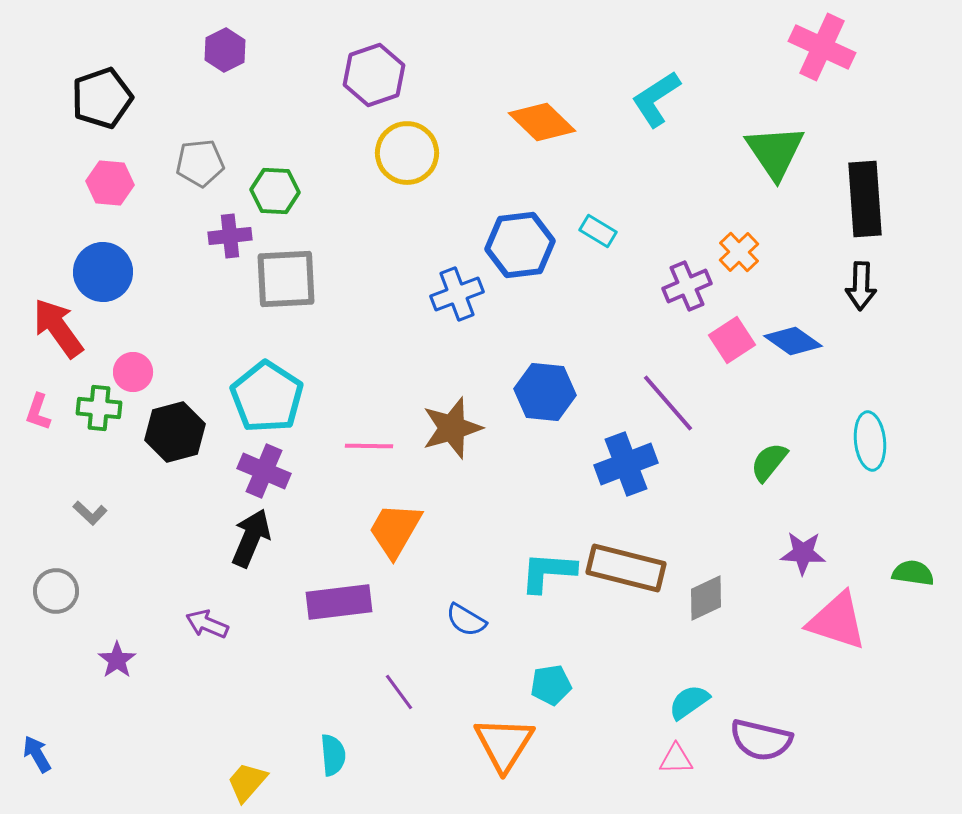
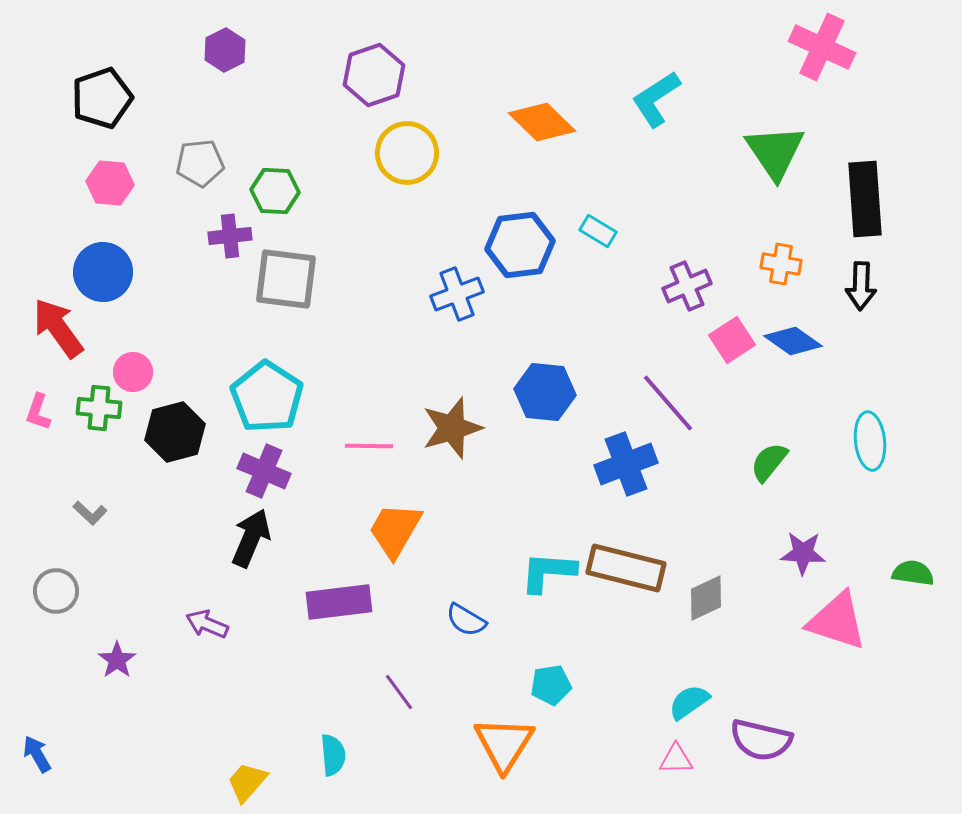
orange cross at (739, 252): moved 42 px right, 12 px down; rotated 36 degrees counterclockwise
gray square at (286, 279): rotated 10 degrees clockwise
